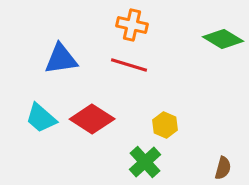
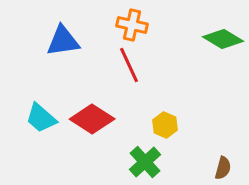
blue triangle: moved 2 px right, 18 px up
red line: rotated 48 degrees clockwise
